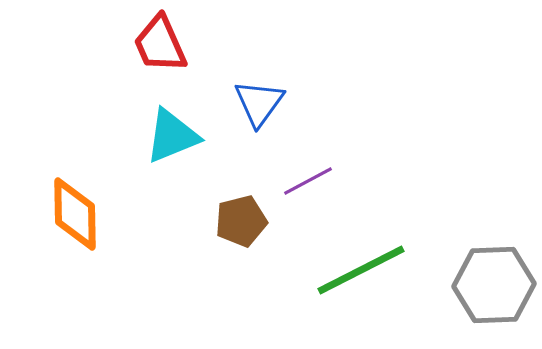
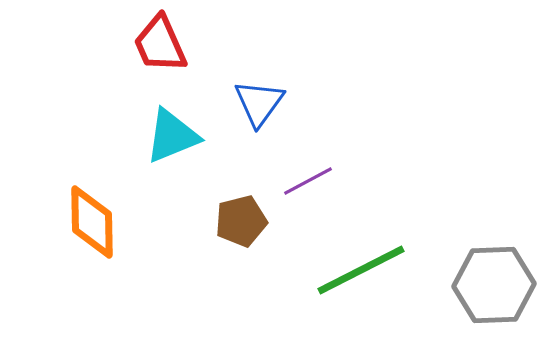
orange diamond: moved 17 px right, 8 px down
